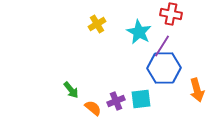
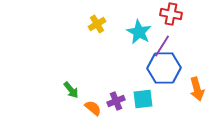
orange arrow: moved 1 px up
cyan square: moved 2 px right
